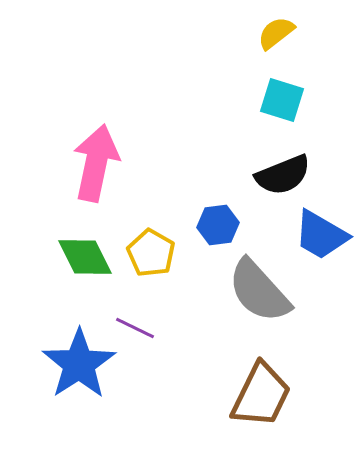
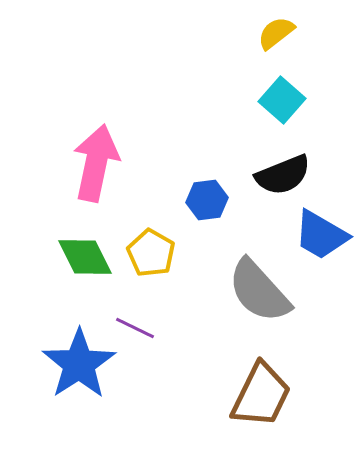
cyan square: rotated 24 degrees clockwise
blue hexagon: moved 11 px left, 25 px up
